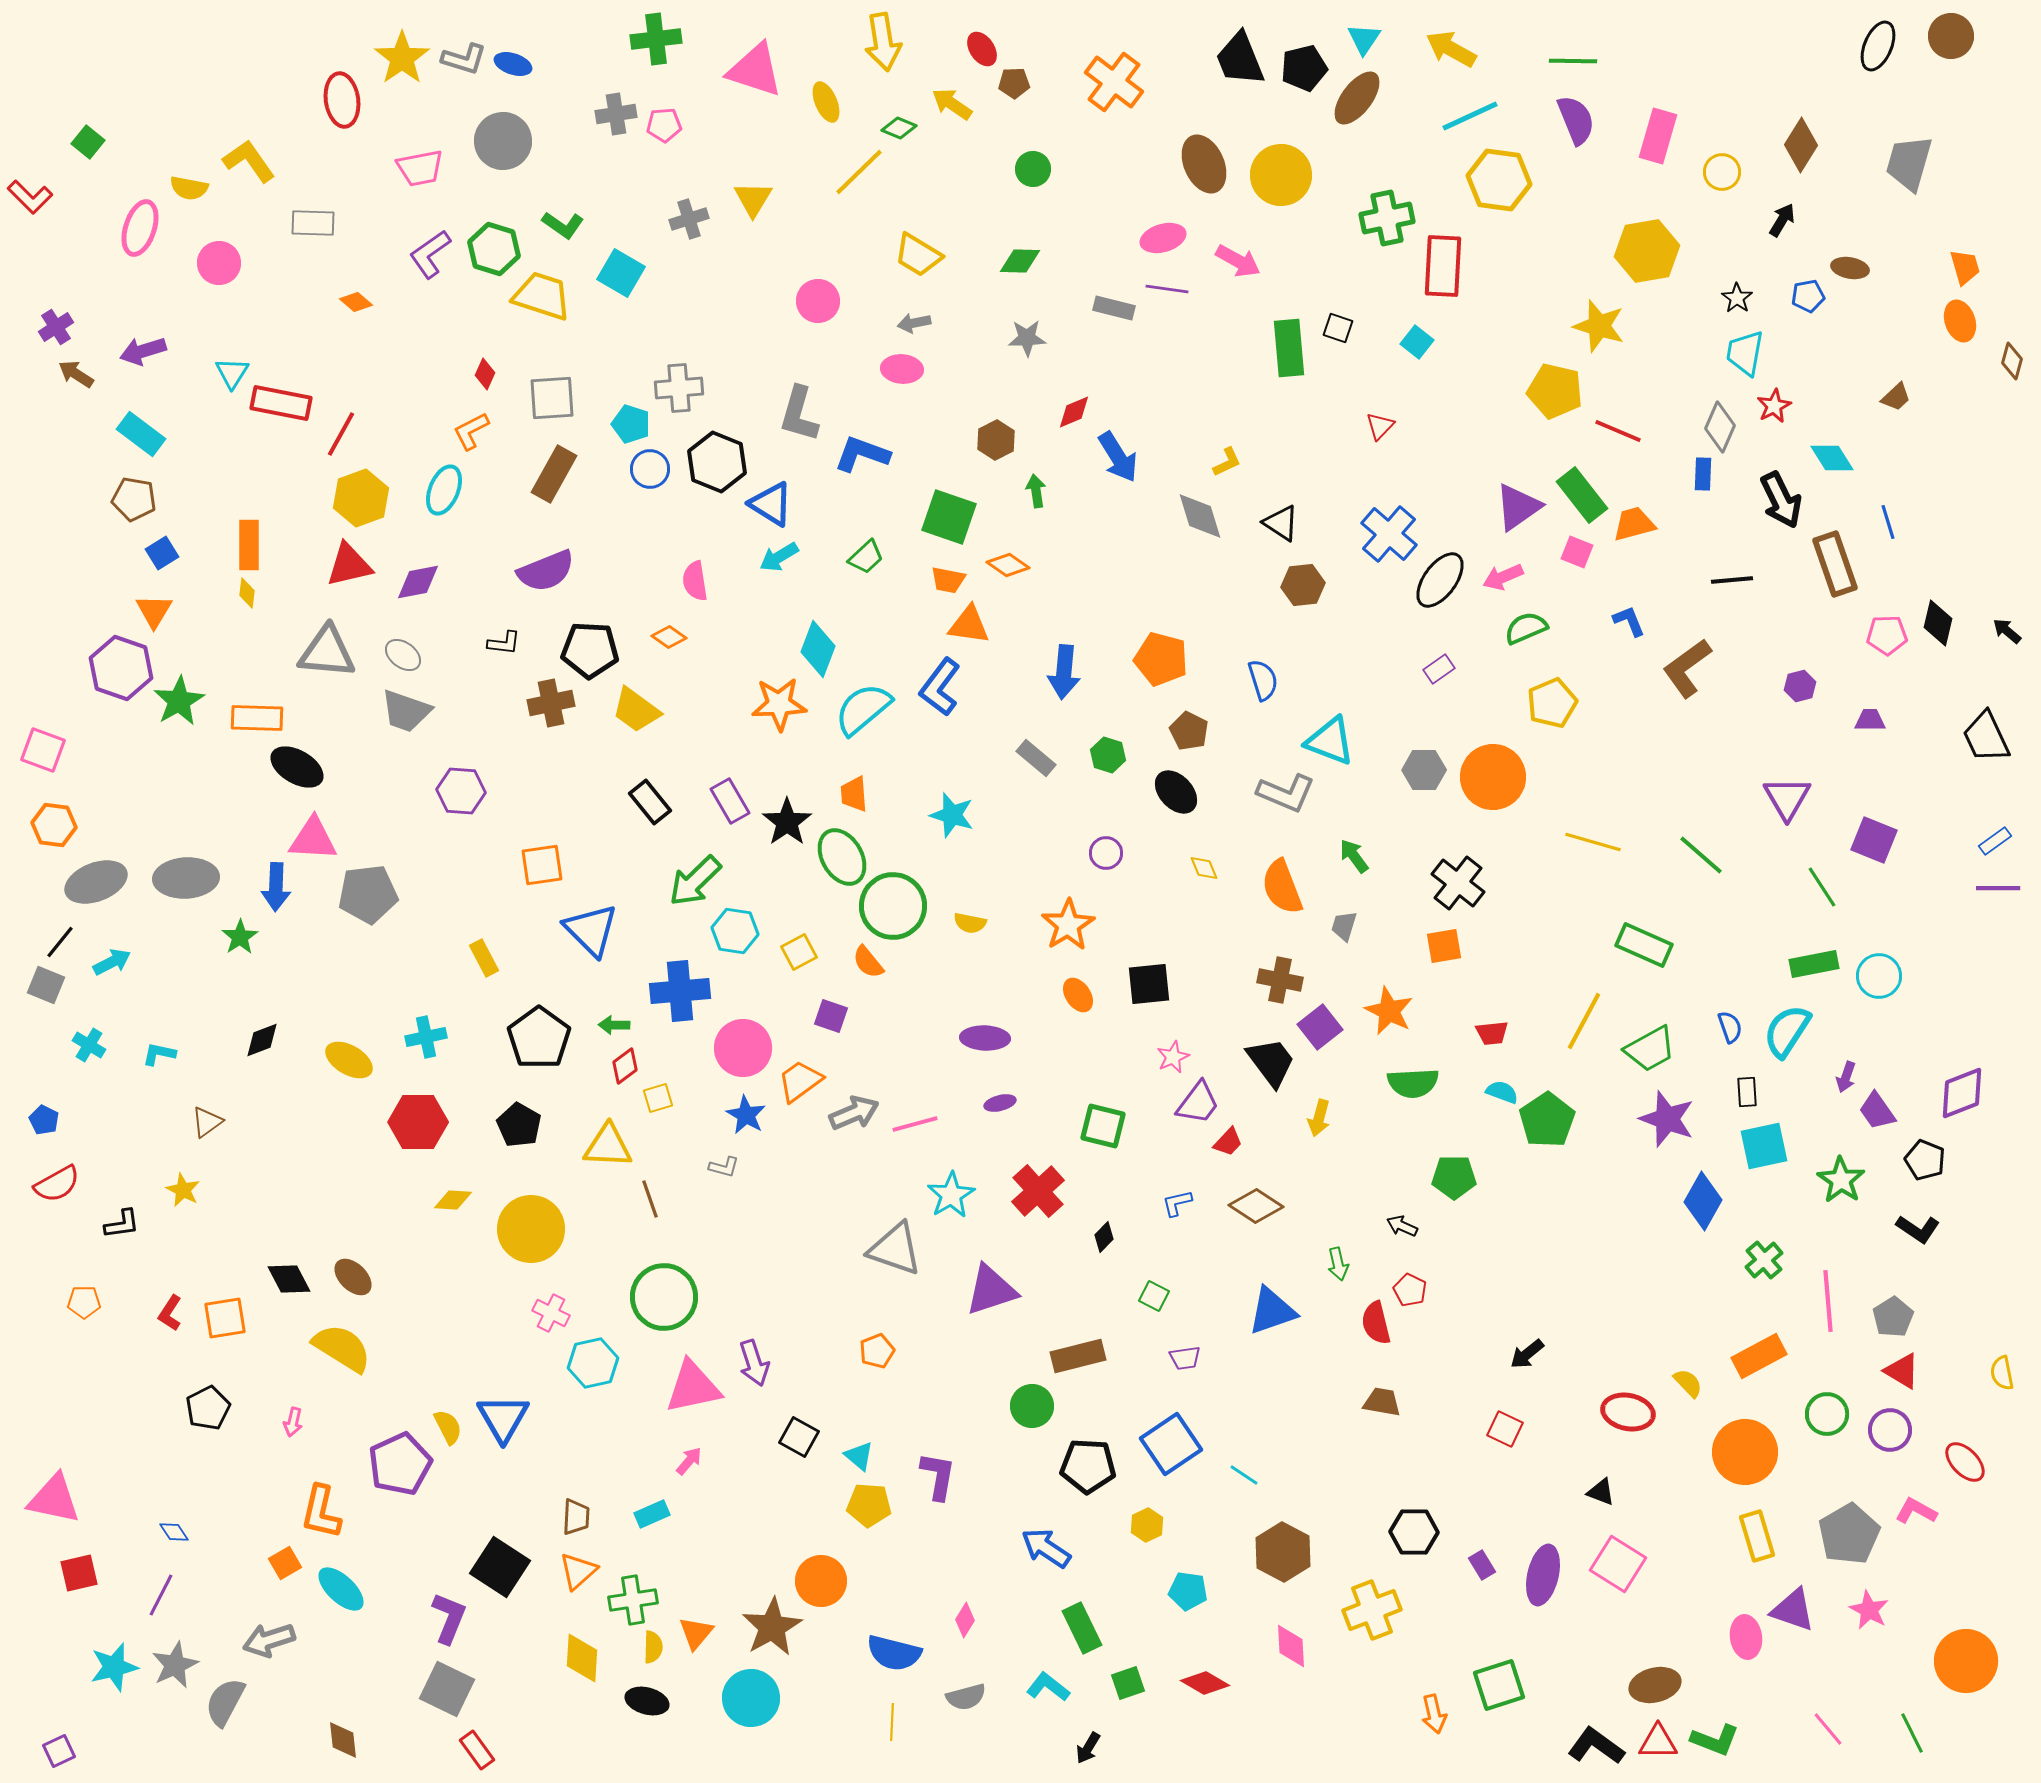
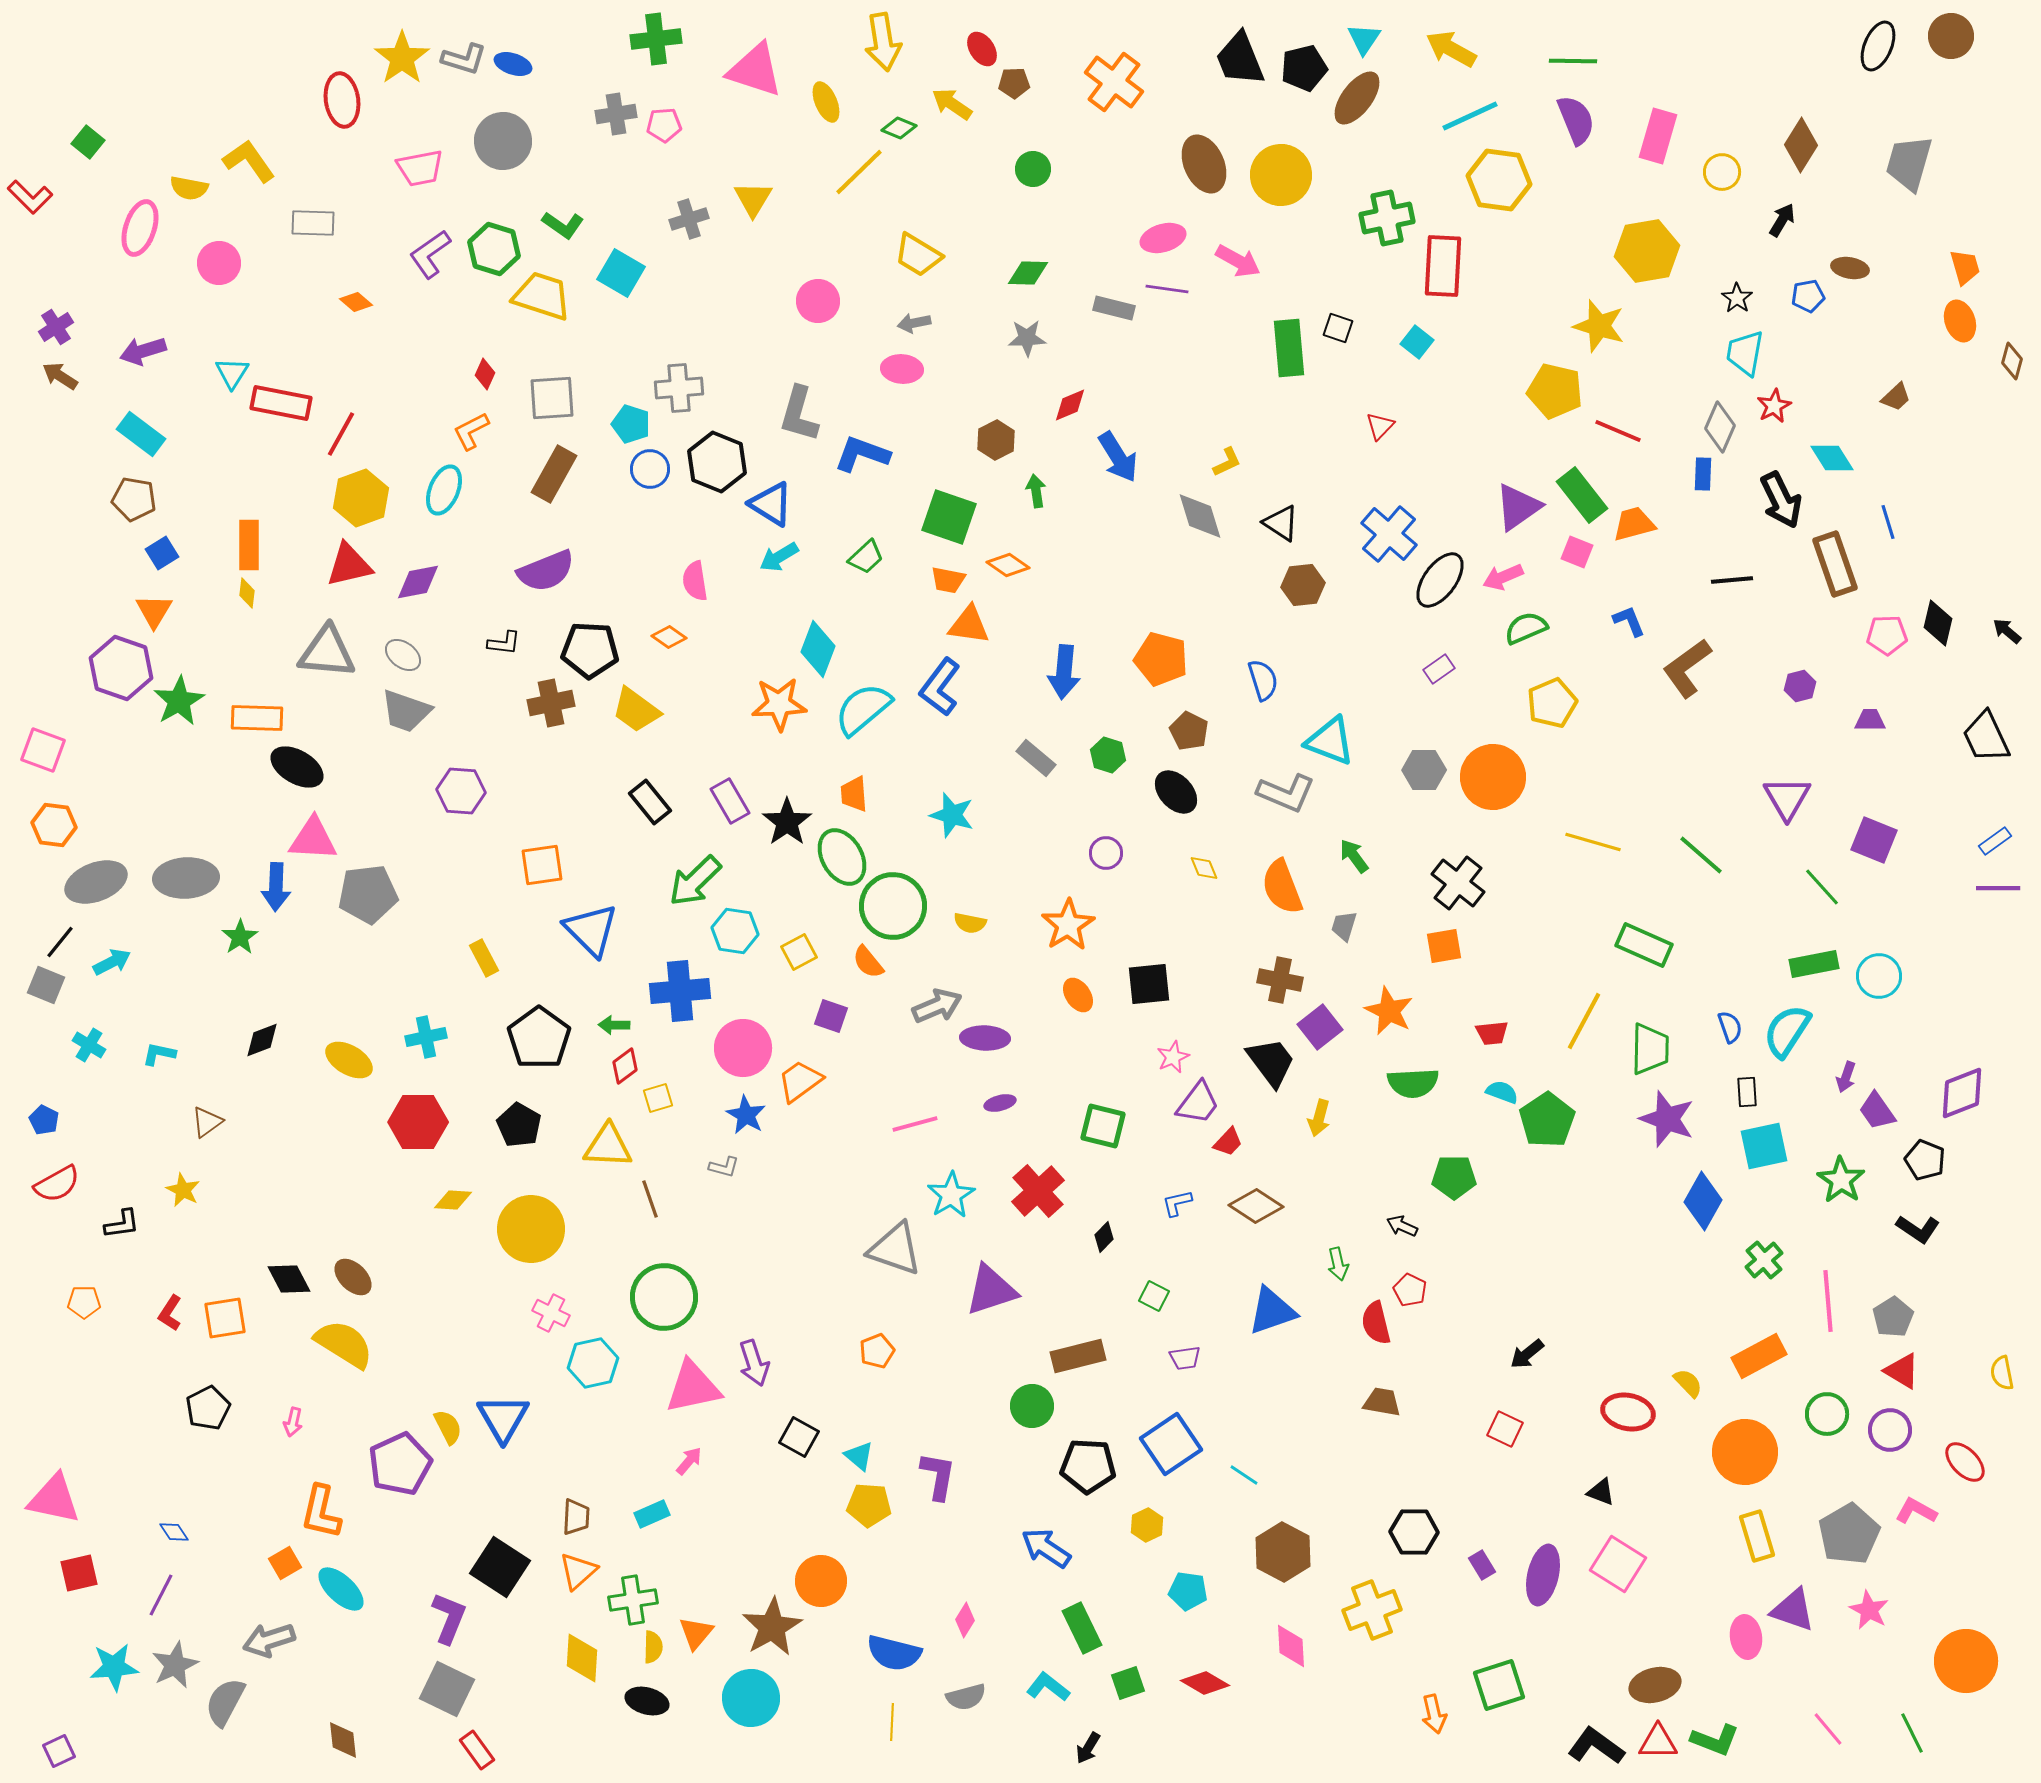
green diamond at (1020, 261): moved 8 px right, 12 px down
brown arrow at (76, 374): moved 16 px left, 2 px down
red diamond at (1074, 412): moved 4 px left, 7 px up
green line at (1822, 887): rotated 9 degrees counterclockwise
green trapezoid at (1650, 1049): rotated 60 degrees counterclockwise
gray arrow at (854, 1113): moved 83 px right, 107 px up
yellow semicircle at (342, 1348): moved 2 px right, 4 px up
cyan star at (114, 1667): rotated 9 degrees clockwise
